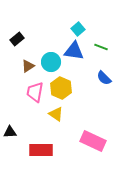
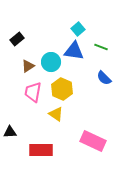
yellow hexagon: moved 1 px right, 1 px down
pink trapezoid: moved 2 px left
